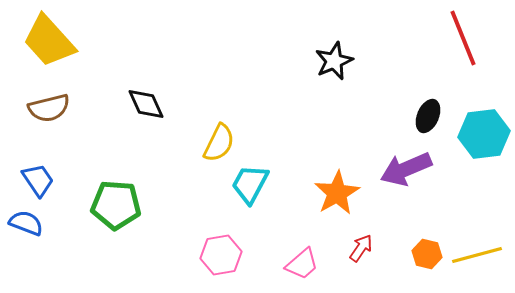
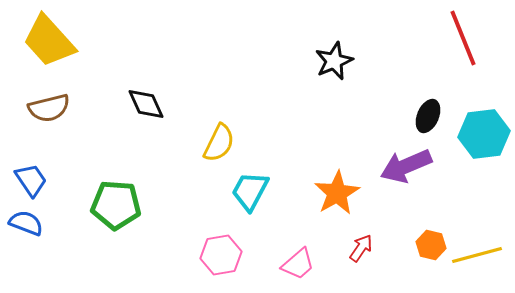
purple arrow: moved 3 px up
blue trapezoid: moved 7 px left
cyan trapezoid: moved 7 px down
orange hexagon: moved 4 px right, 9 px up
pink trapezoid: moved 4 px left
